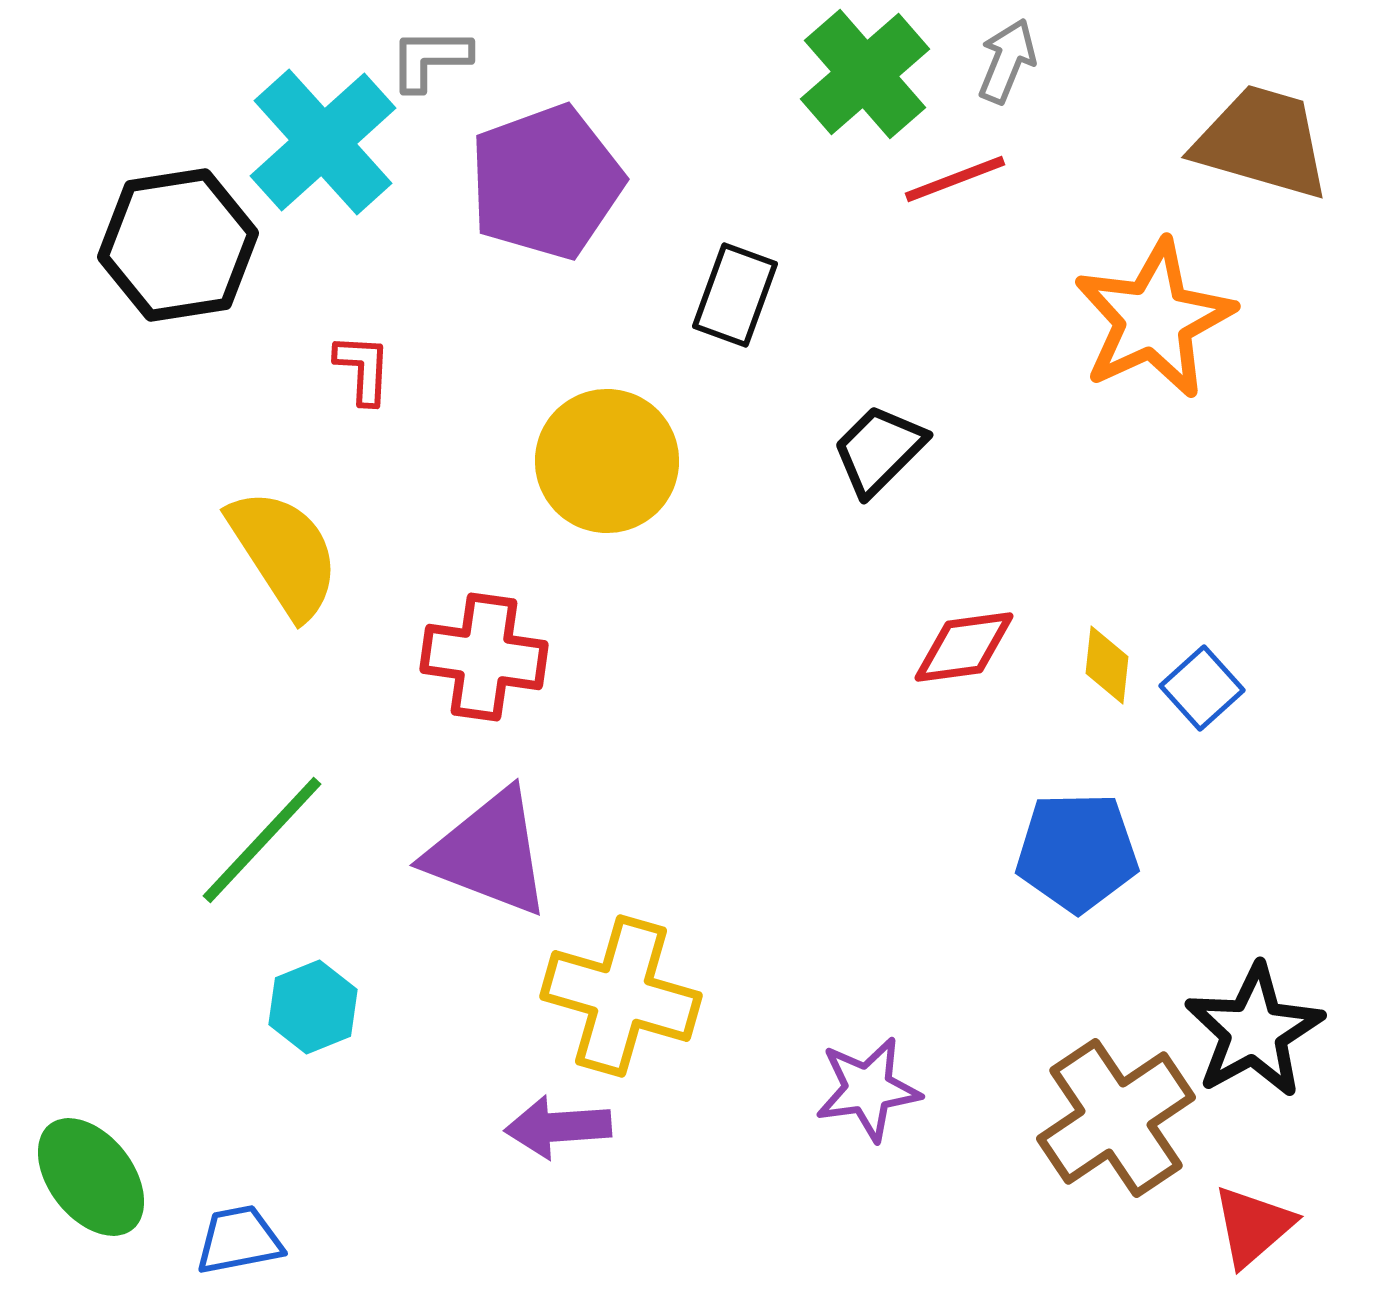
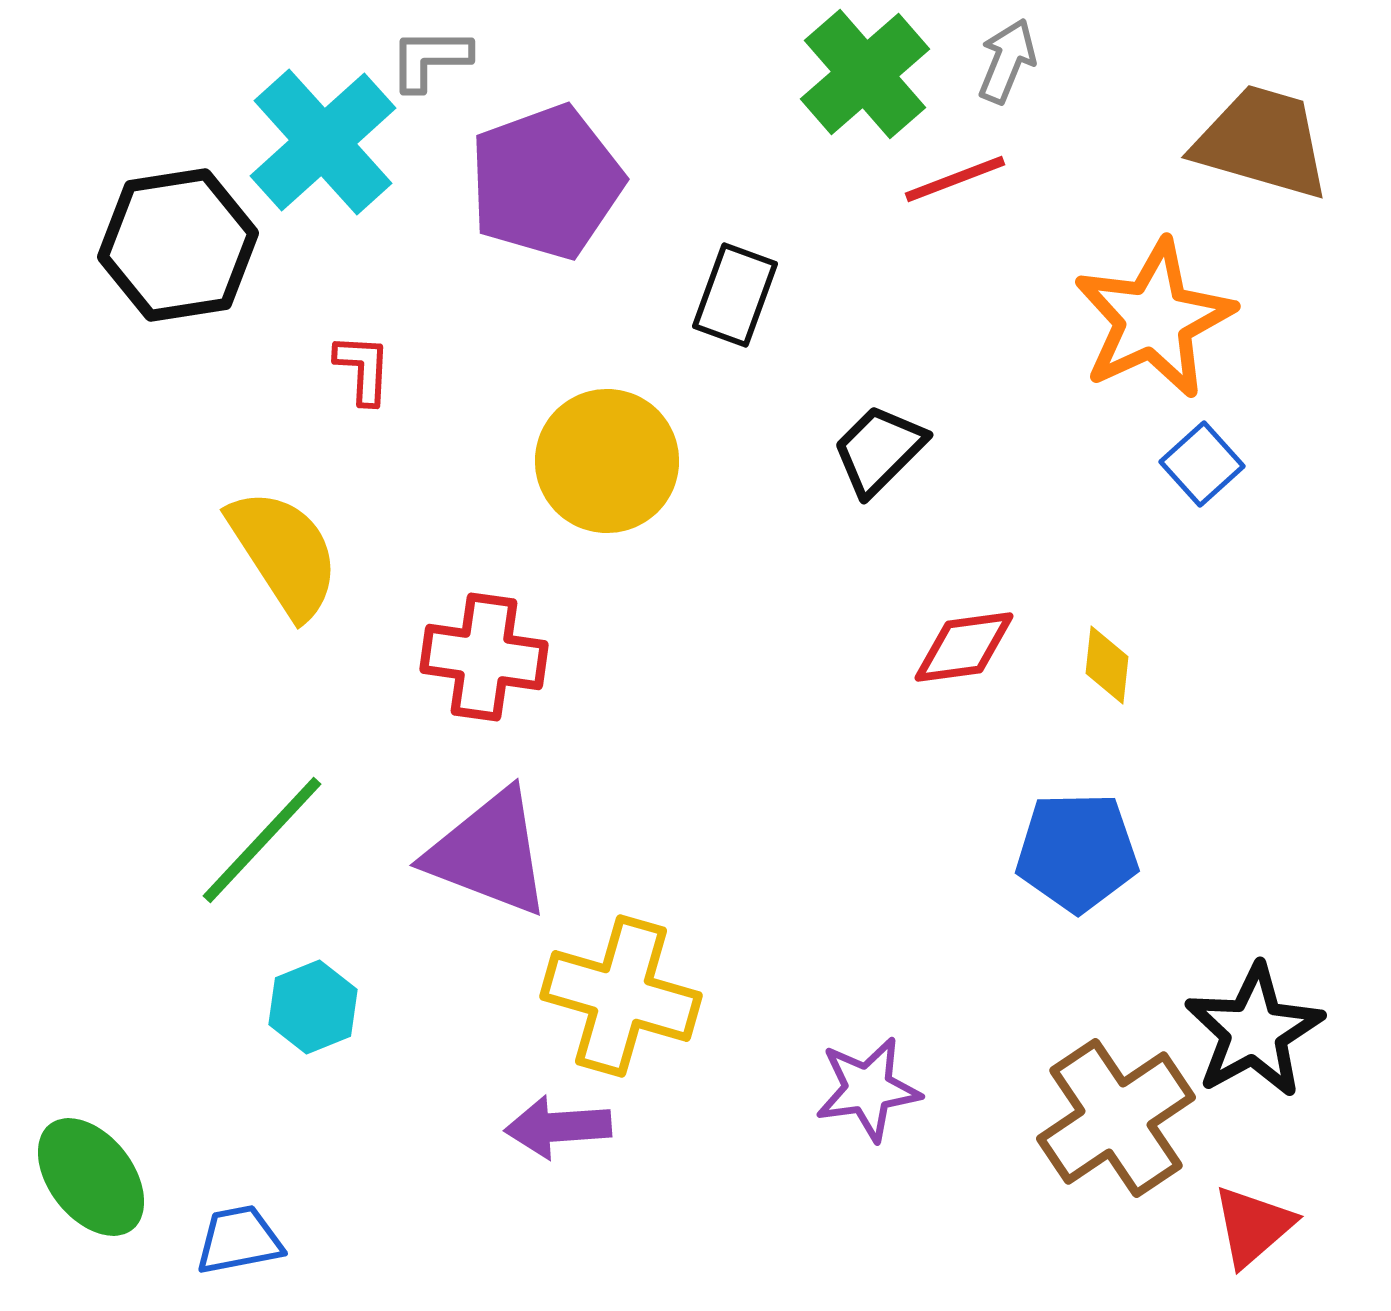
blue square: moved 224 px up
